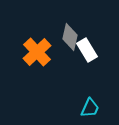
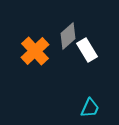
gray diamond: moved 2 px left, 1 px up; rotated 36 degrees clockwise
orange cross: moved 2 px left, 1 px up
